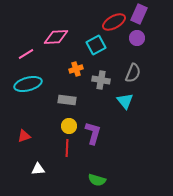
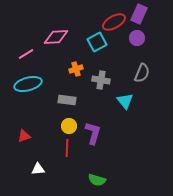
cyan square: moved 1 px right, 3 px up
gray semicircle: moved 9 px right
